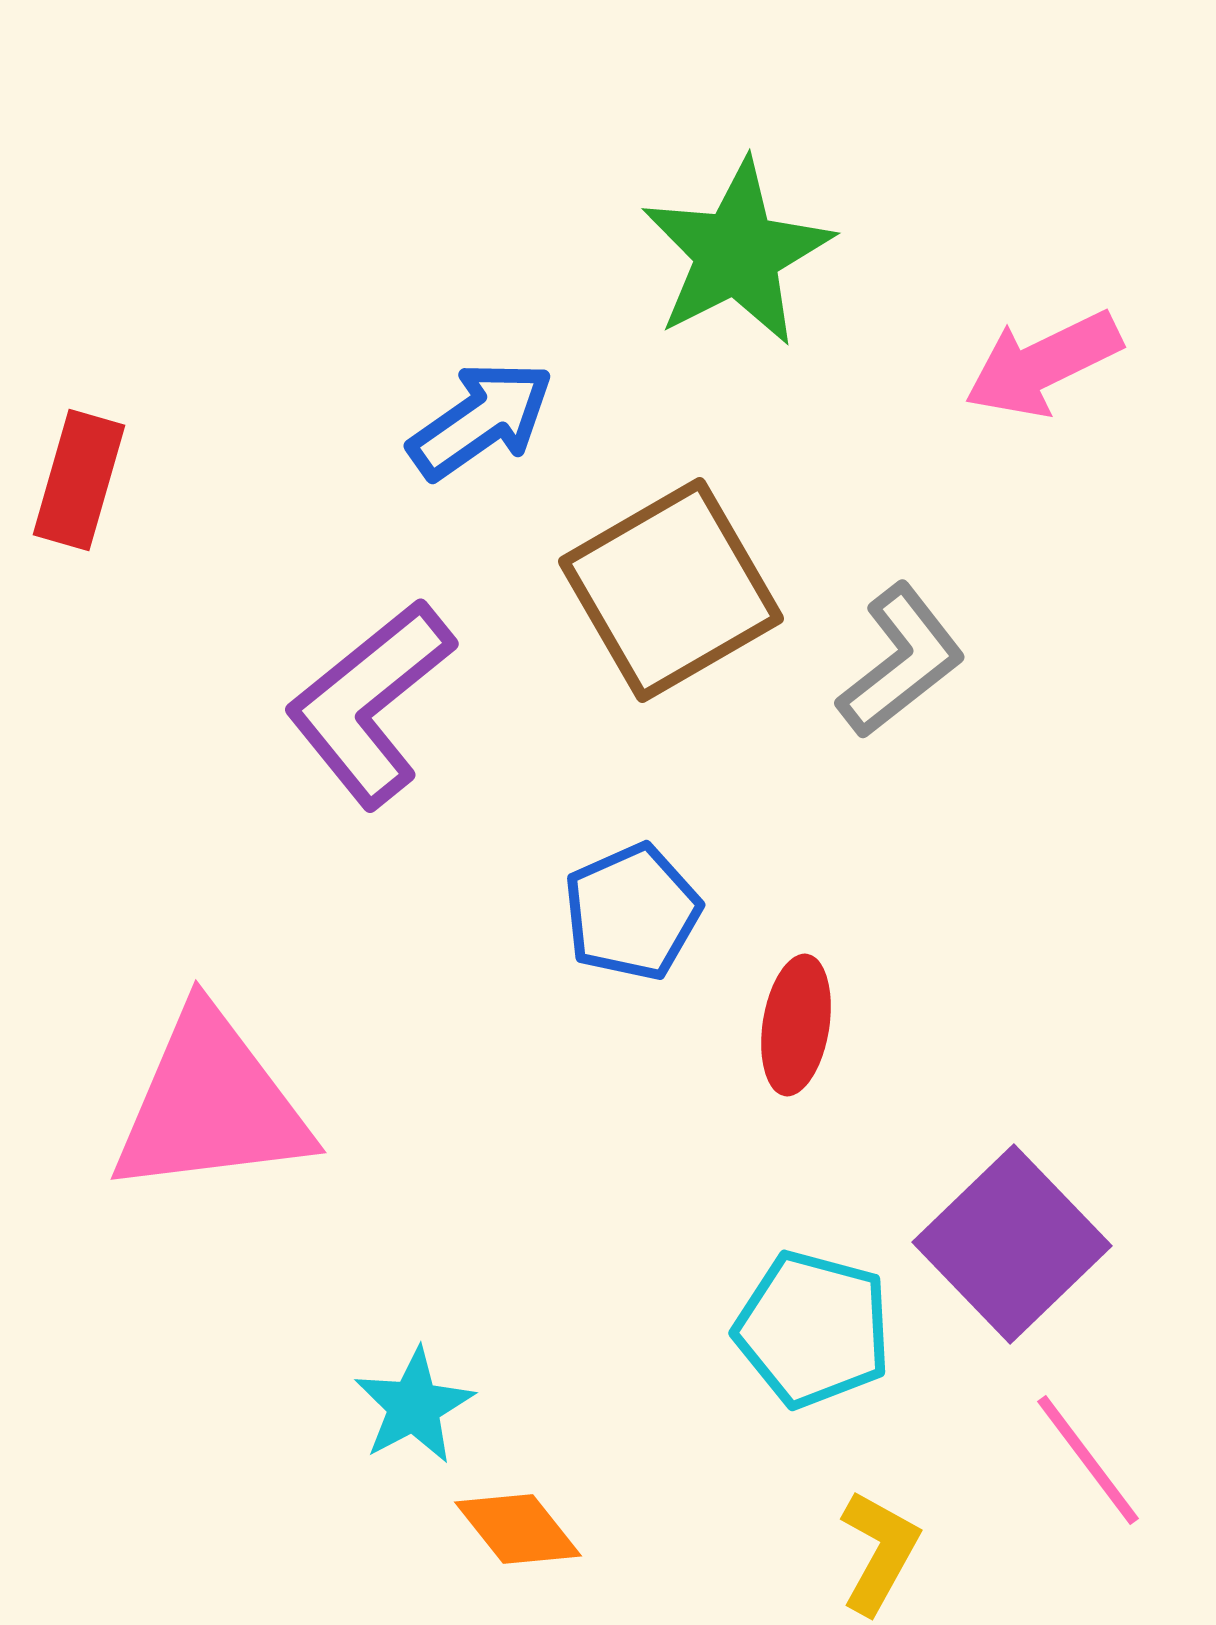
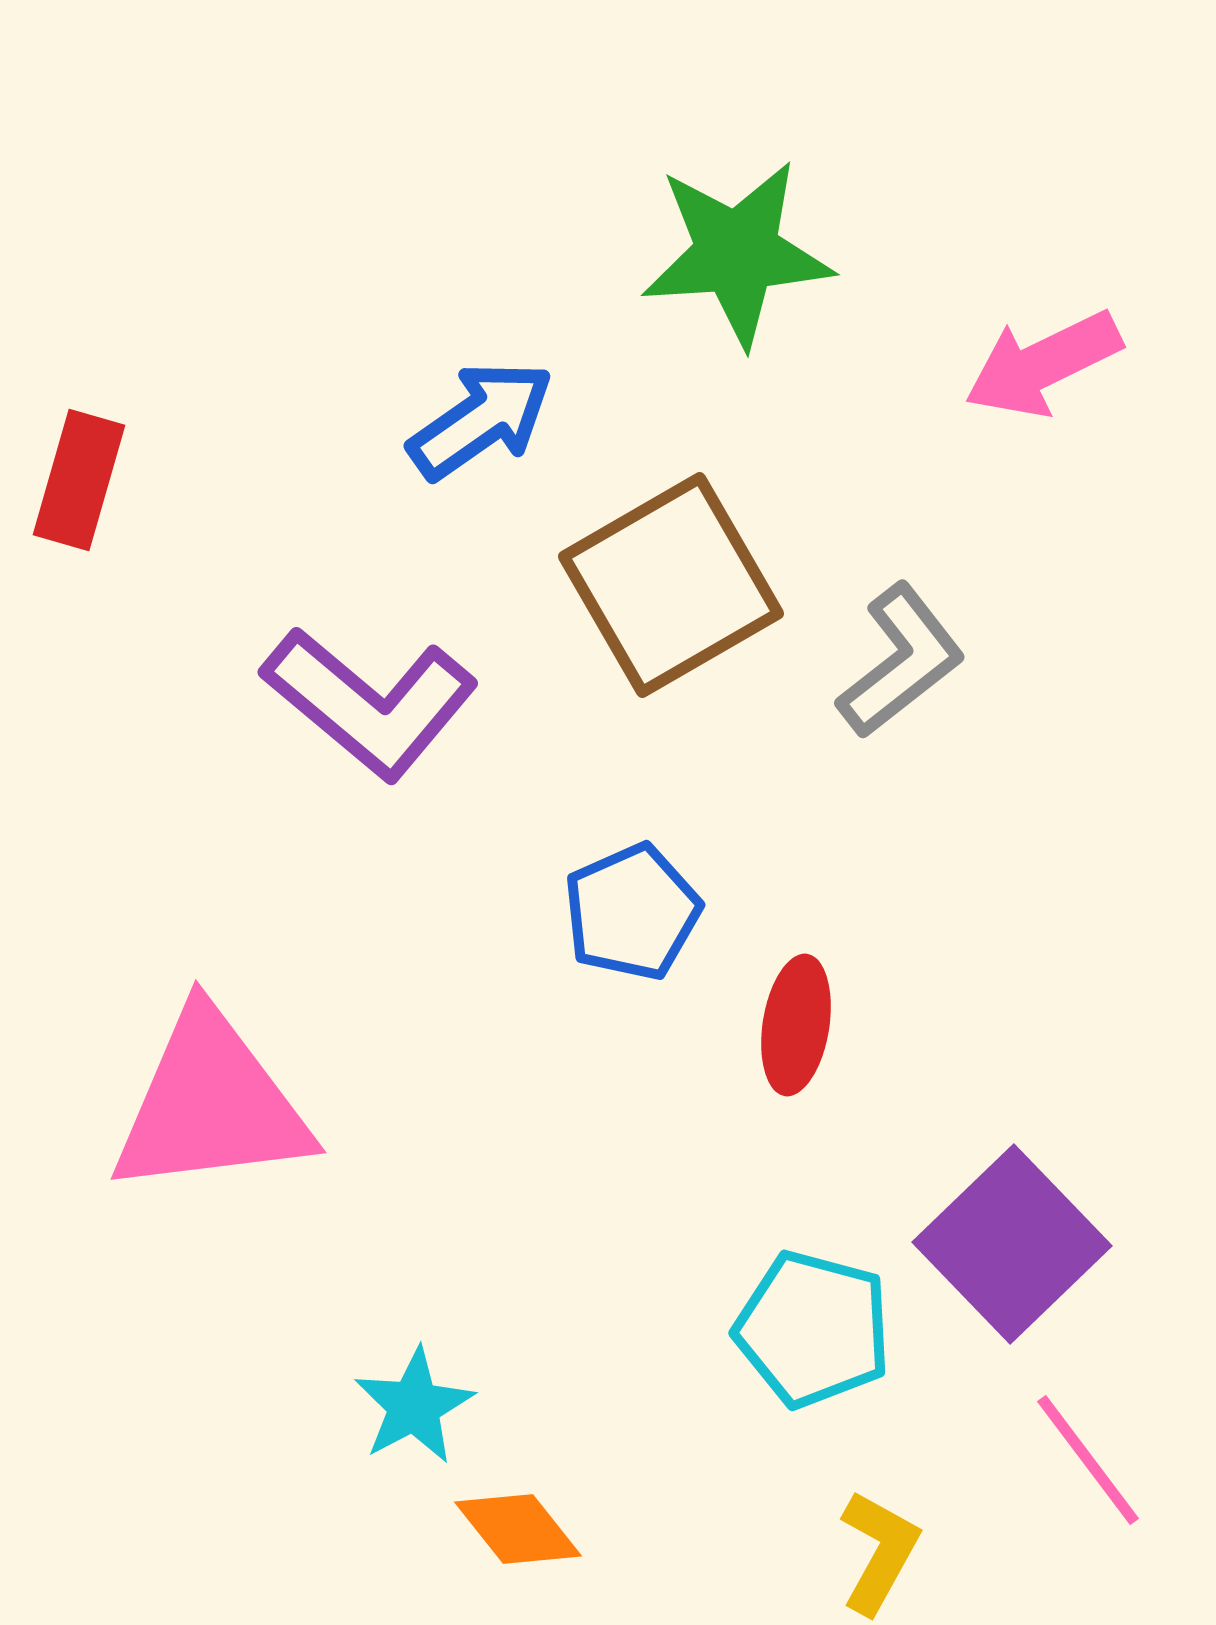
green star: rotated 23 degrees clockwise
brown square: moved 5 px up
purple L-shape: rotated 101 degrees counterclockwise
